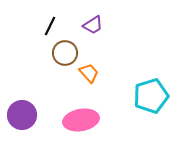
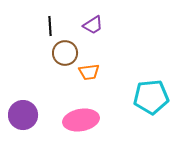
black line: rotated 30 degrees counterclockwise
orange trapezoid: moved 1 px up; rotated 125 degrees clockwise
cyan pentagon: moved 1 px down; rotated 12 degrees clockwise
purple circle: moved 1 px right
